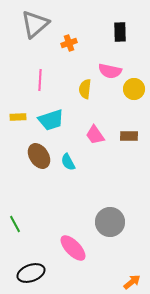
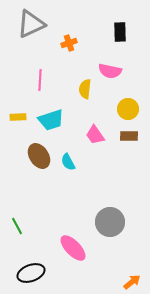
gray triangle: moved 4 px left; rotated 16 degrees clockwise
yellow circle: moved 6 px left, 20 px down
green line: moved 2 px right, 2 px down
